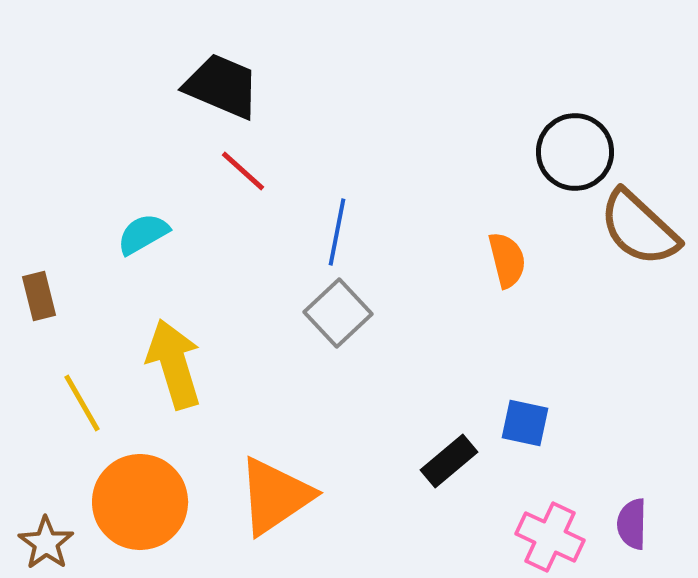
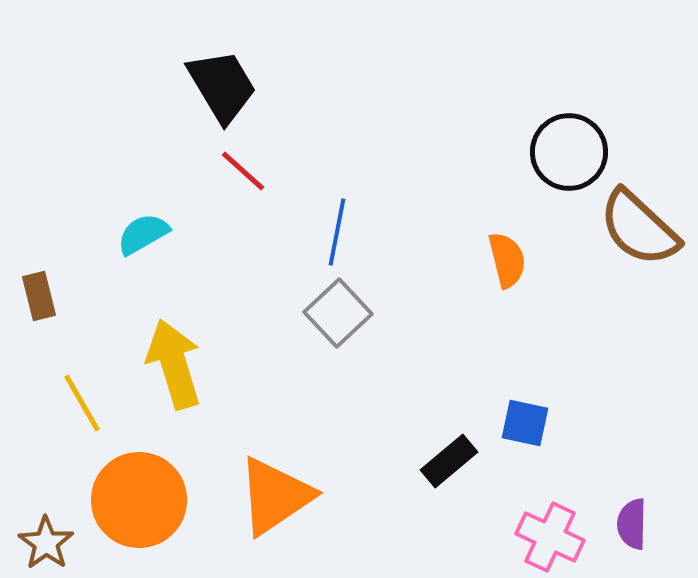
black trapezoid: rotated 36 degrees clockwise
black circle: moved 6 px left
orange circle: moved 1 px left, 2 px up
